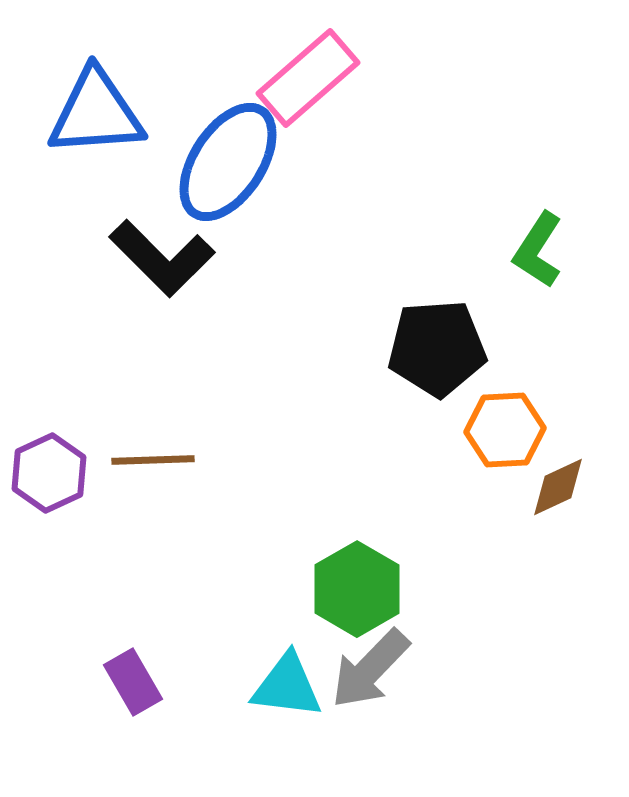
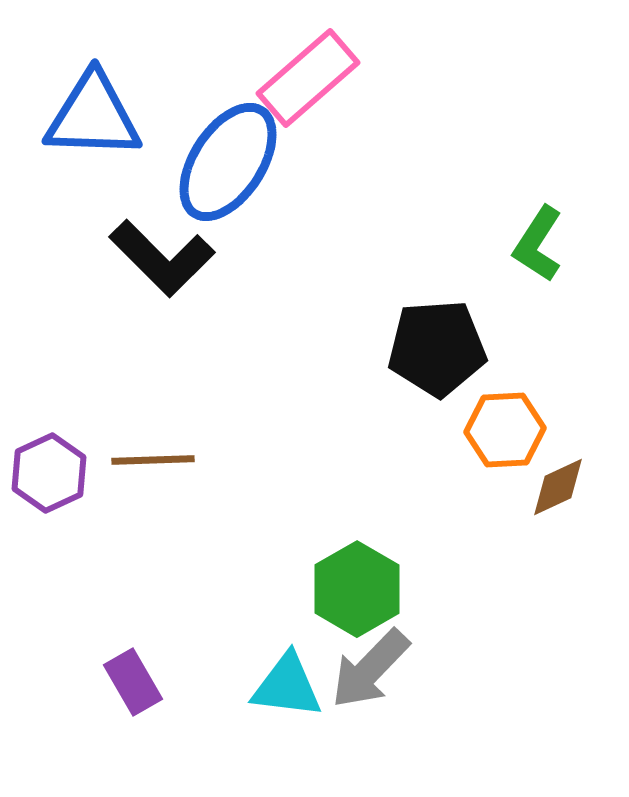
blue triangle: moved 3 px left, 3 px down; rotated 6 degrees clockwise
green L-shape: moved 6 px up
